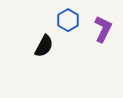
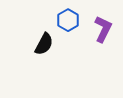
black semicircle: moved 2 px up
